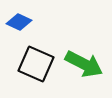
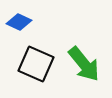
green arrow: rotated 24 degrees clockwise
